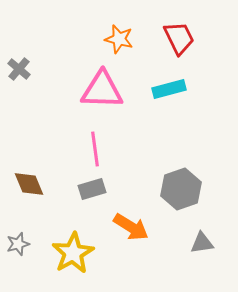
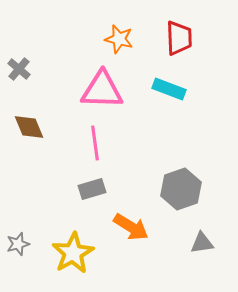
red trapezoid: rotated 24 degrees clockwise
cyan rectangle: rotated 36 degrees clockwise
pink line: moved 6 px up
brown diamond: moved 57 px up
